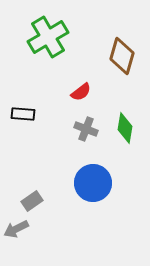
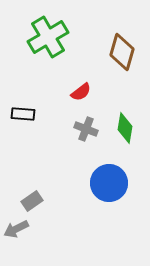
brown diamond: moved 4 px up
blue circle: moved 16 px right
